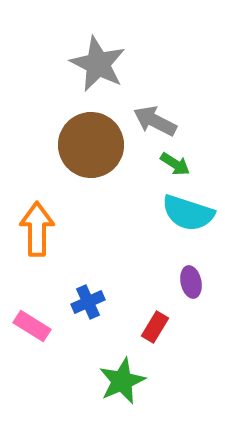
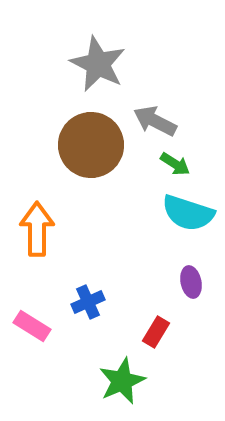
red rectangle: moved 1 px right, 5 px down
